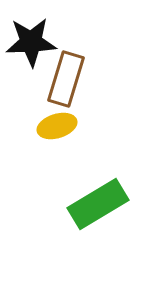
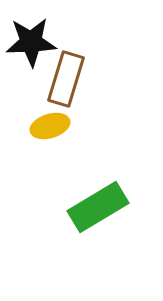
yellow ellipse: moved 7 px left
green rectangle: moved 3 px down
